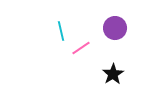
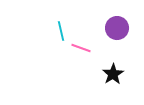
purple circle: moved 2 px right
pink line: rotated 54 degrees clockwise
